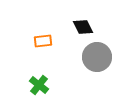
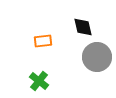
black diamond: rotated 15 degrees clockwise
green cross: moved 4 px up
